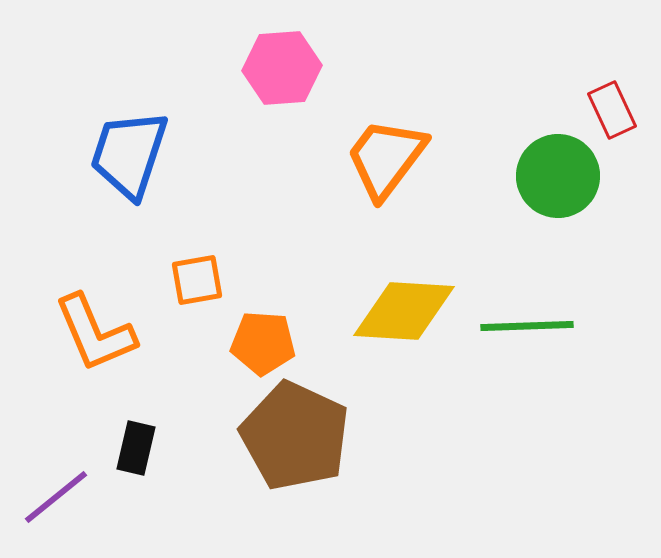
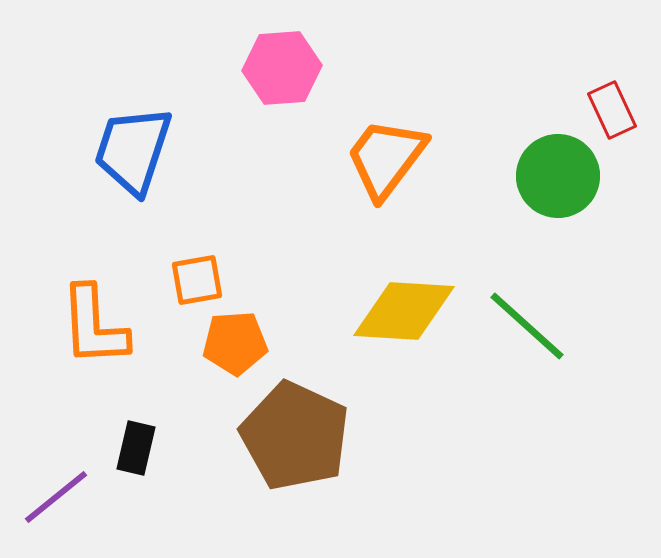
blue trapezoid: moved 4 px right, 4 px up
green line: rotated 44 degrees clockwise
orange L-shape: moved 1 px left, 7 px up; rotated 20 degrees clockwise
orange pentagon: moved 28 px left; rotated 8 degrees counterclockwise
